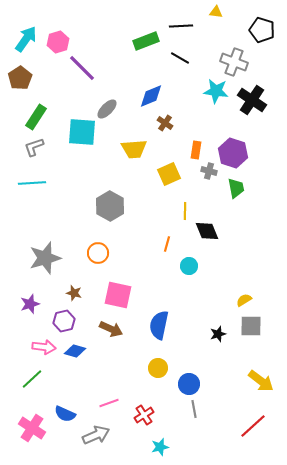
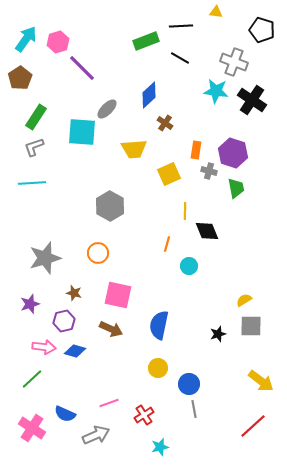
blue diamond at (151, 96): moved 2 px left, 1 px up; rotated 20 degrees counterclockwise
